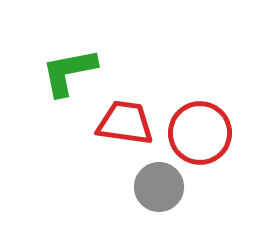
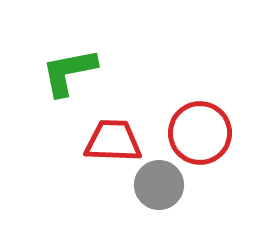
red trapezoid: moved 12 px left, 18 px down; rotated 6 degrees counterclockwise
gray circle: moved 2 px up
